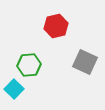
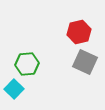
red hexagon: moved 23 px right, 6 px down
green hexagon: moved 2 px left, 1 px up
